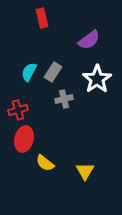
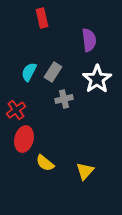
purple semicircle: rotated 60 degrees counterclockwise
red cross: moved 2 px left; rotated 18 degrees counterclockwise
yellow triangle: rotated 12 degrees clockwise
